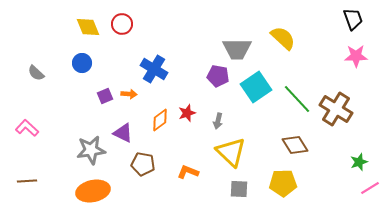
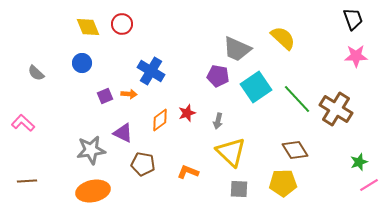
gray trapezoid: rotated 24 degrees clockwise
blue cross: moved 3 px left, 2 px down
pink L-shape: moved 4 px left, 5 px up
brown diamond: moved 5 px down
pink line: moved 1 px left, 3 px up
